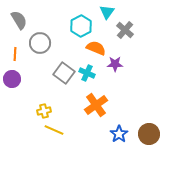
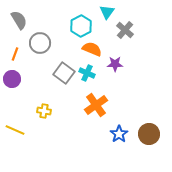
orange semicircle: moved 4 px left, 1 px down
orange line: rotated 16 degrees clockwise
yellow cross: rotated 24 degrees clockwise
yellow line: moved 39 px left
